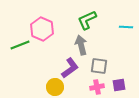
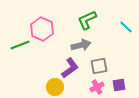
cyan line: rotated 40 degrees clockwise
gray arrow: rotated 90 degrees clockwise
gray square: rotated 18 degrees counterclockwise
pink cross: rotated 16 degrees counterclockwise
